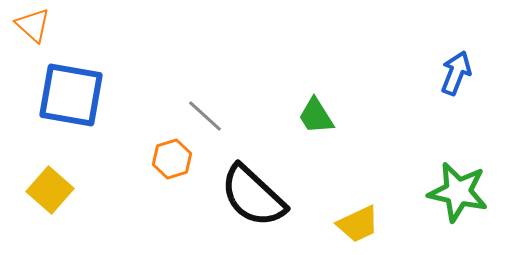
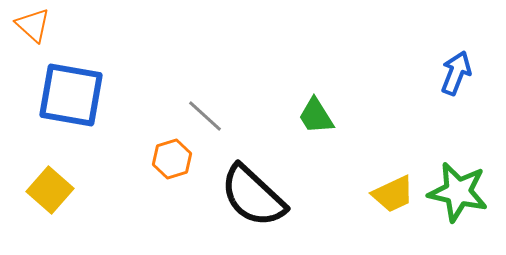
yellow trapezoid: moved 35 px right, 30 px up
